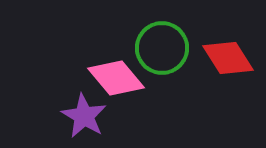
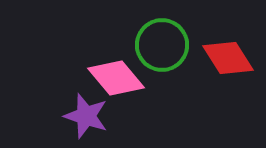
green circle: moved 3 px up
purple star: moved 2 px right; rotated 12 degrees counterclockwise
